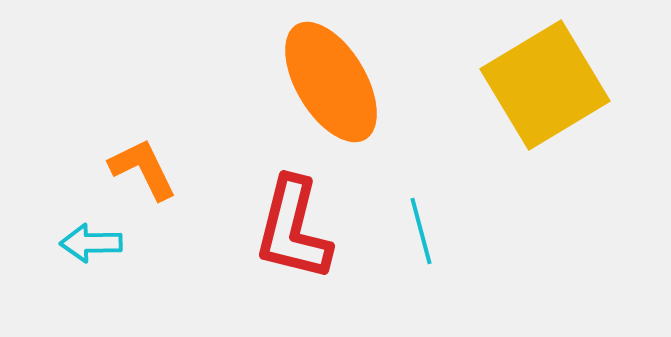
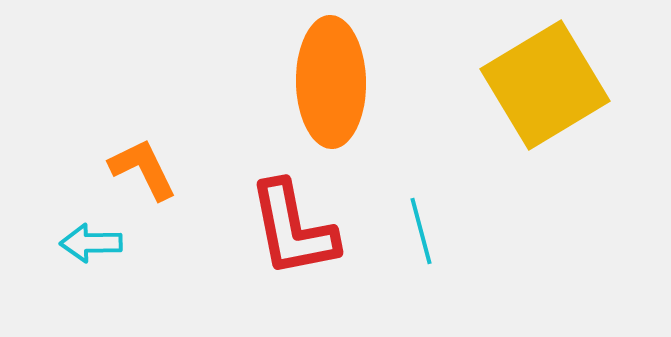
orange ellipse: rotated 30 degrees clockwise
red L-shape: rotated 25 degrees counterclockwise
